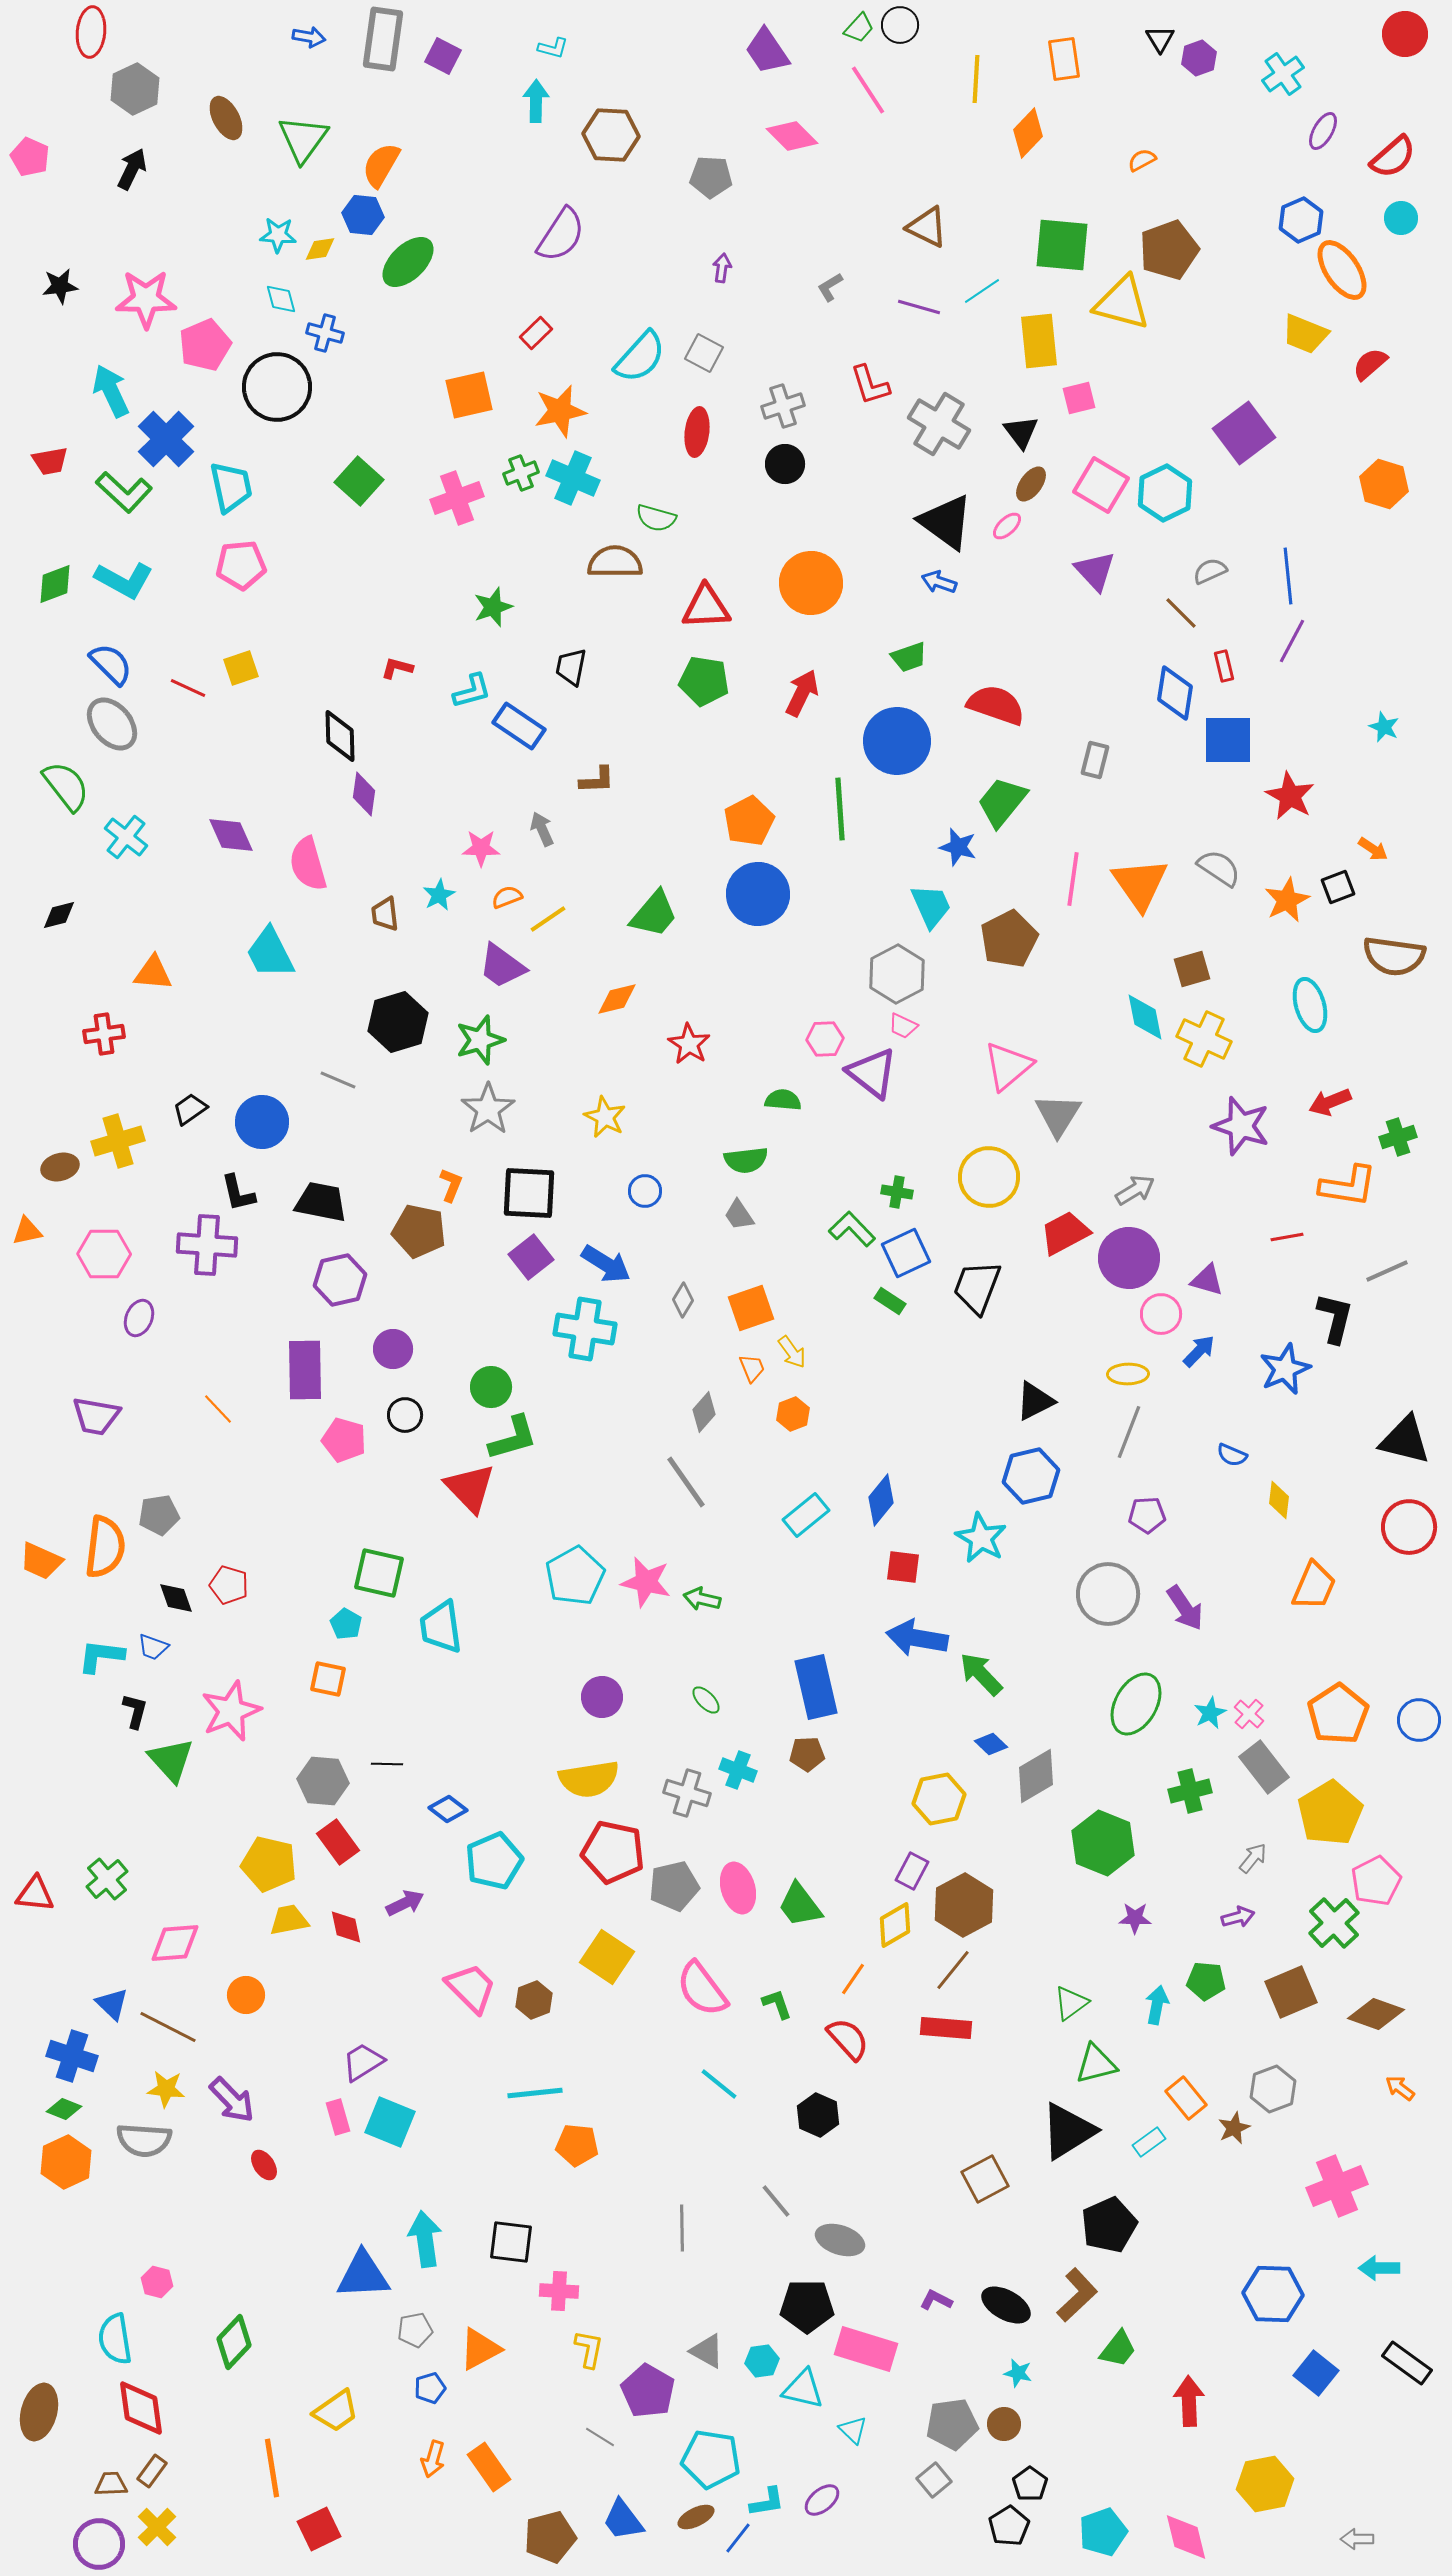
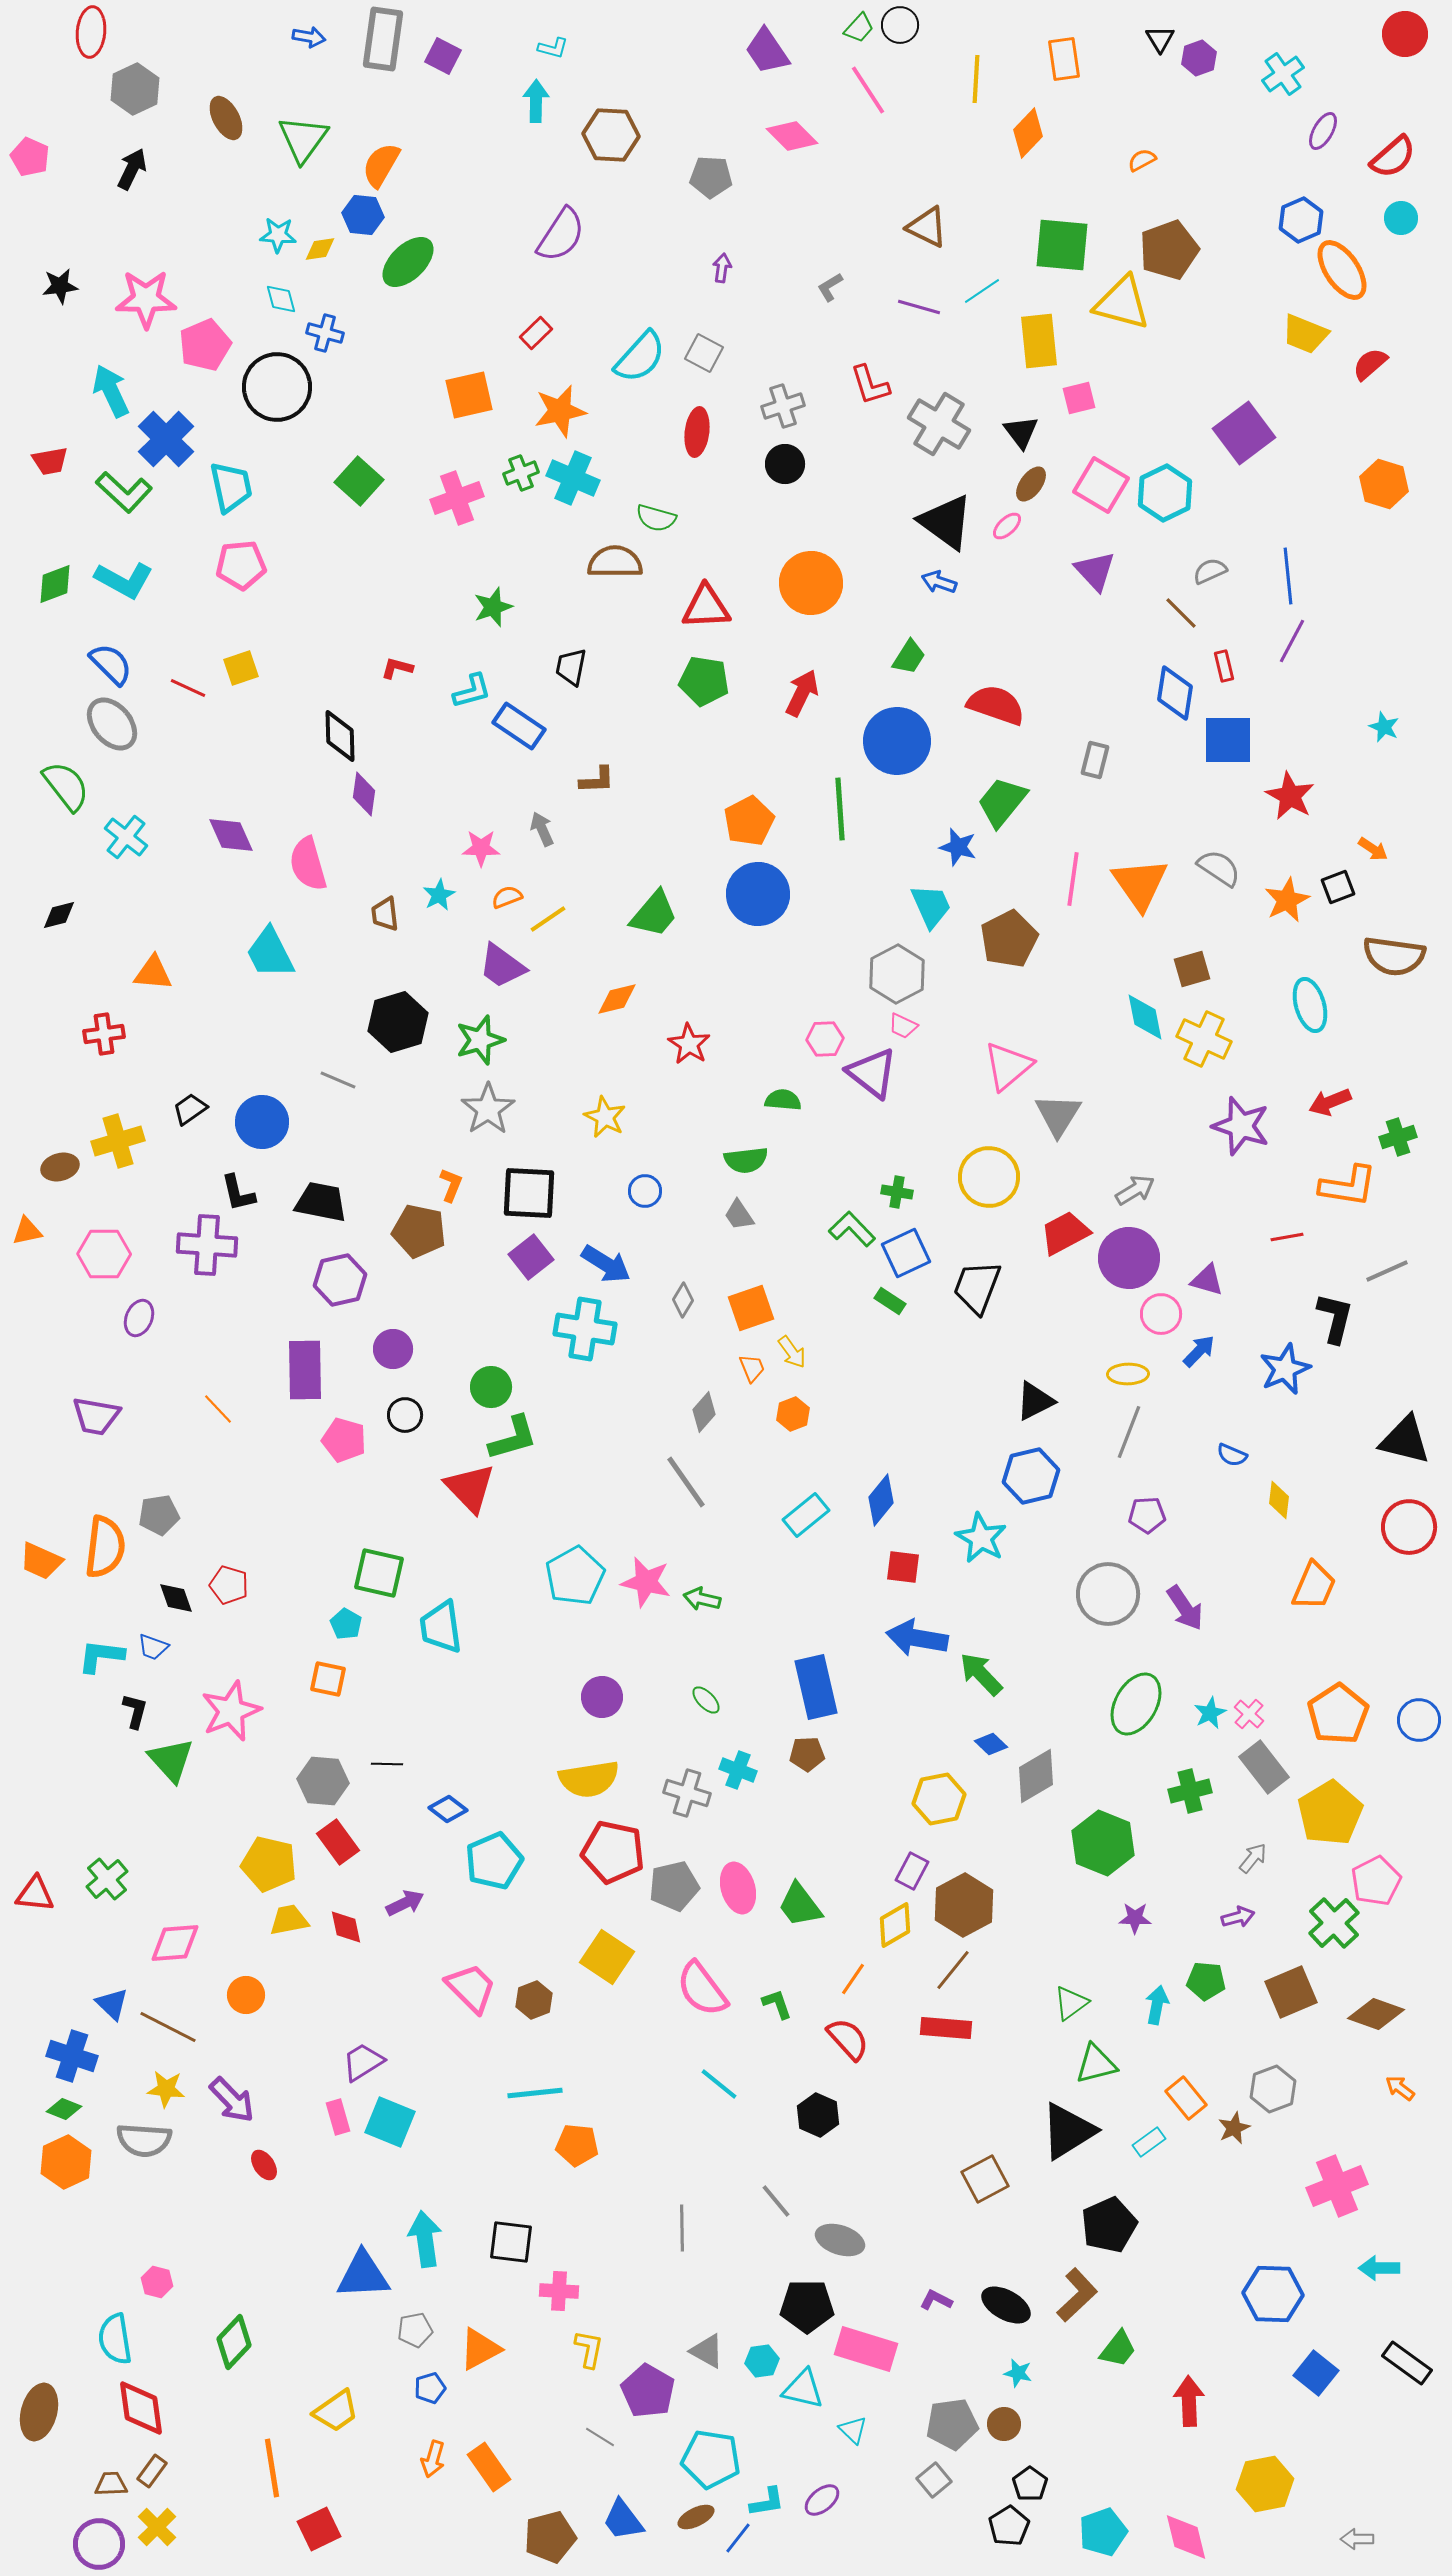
green trapezoid at (909, 657): rotated 39 degrees counterclockwise
